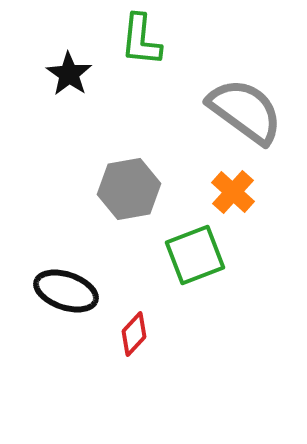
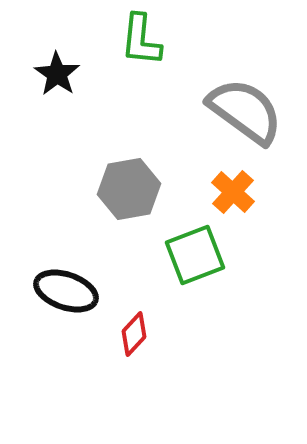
black star: moved 12 px left
